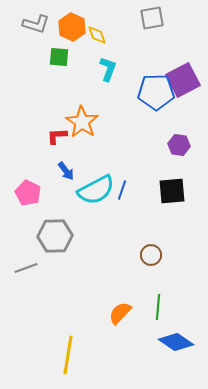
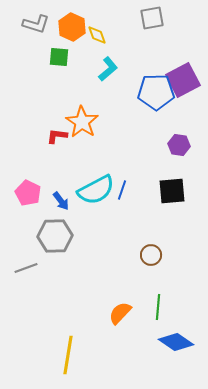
cyan L-shape: rotated 30 degrees clockwise
red L-shape: rotated 10 degrees clockwise
blue arrow: moved 5 px left, 30 px down
